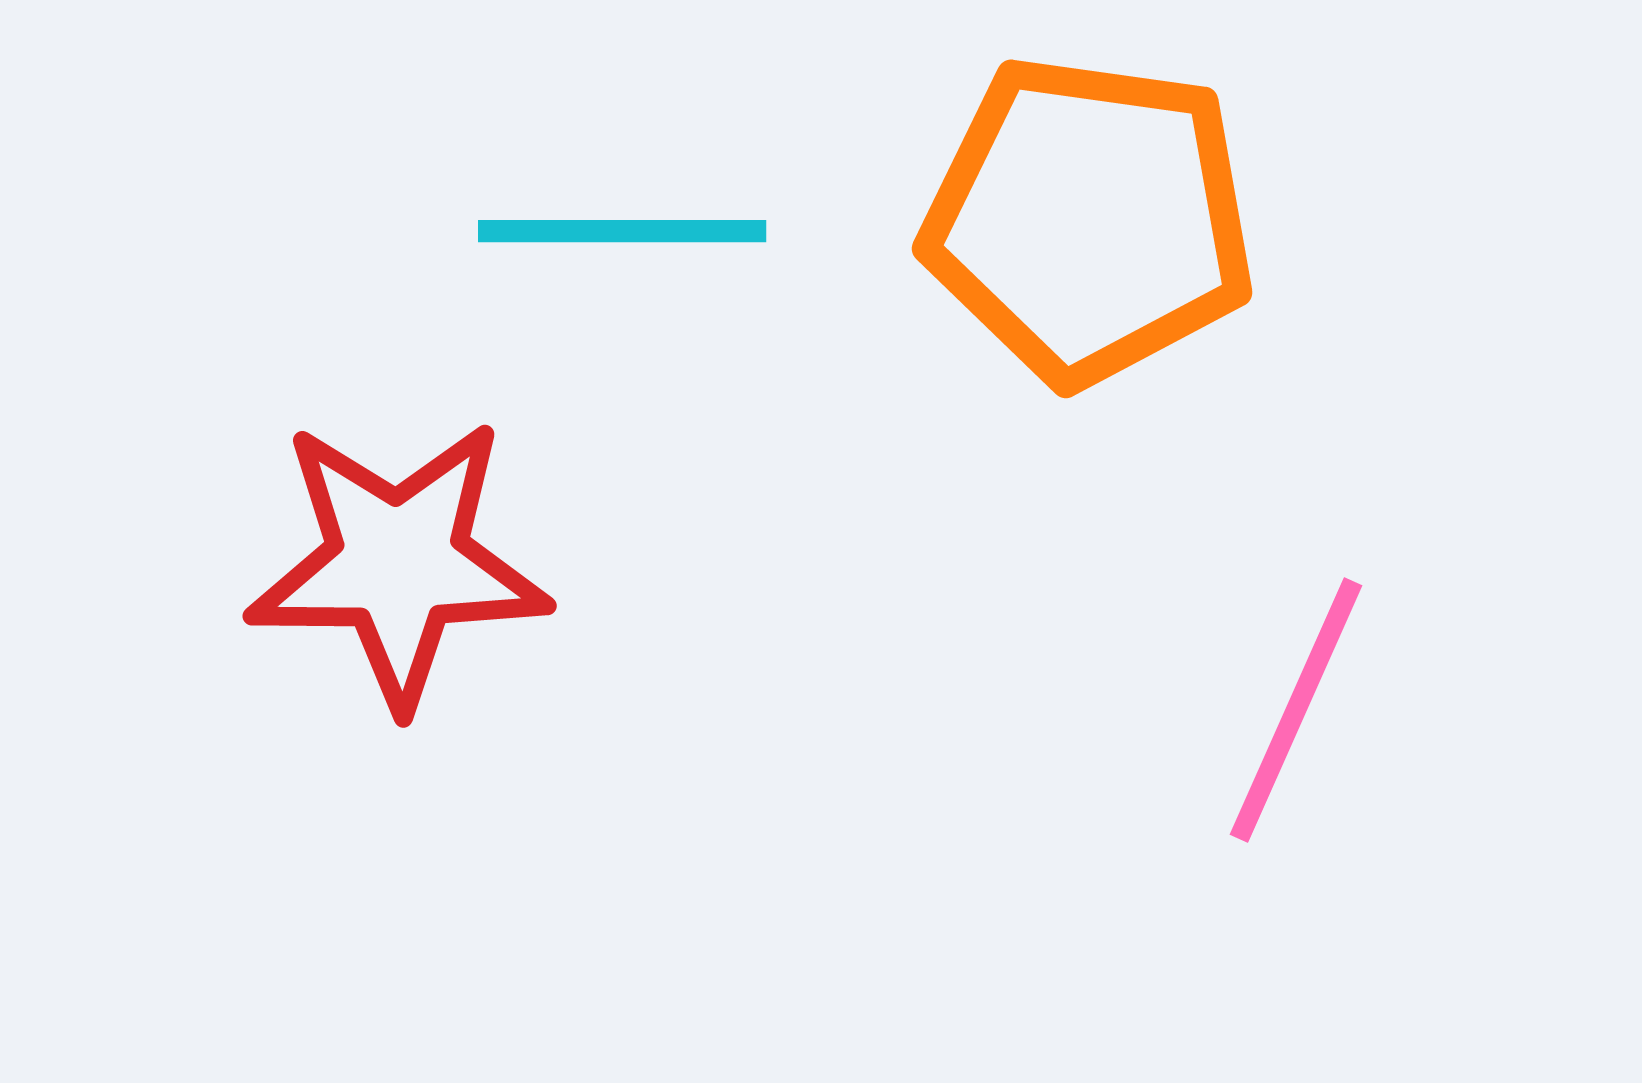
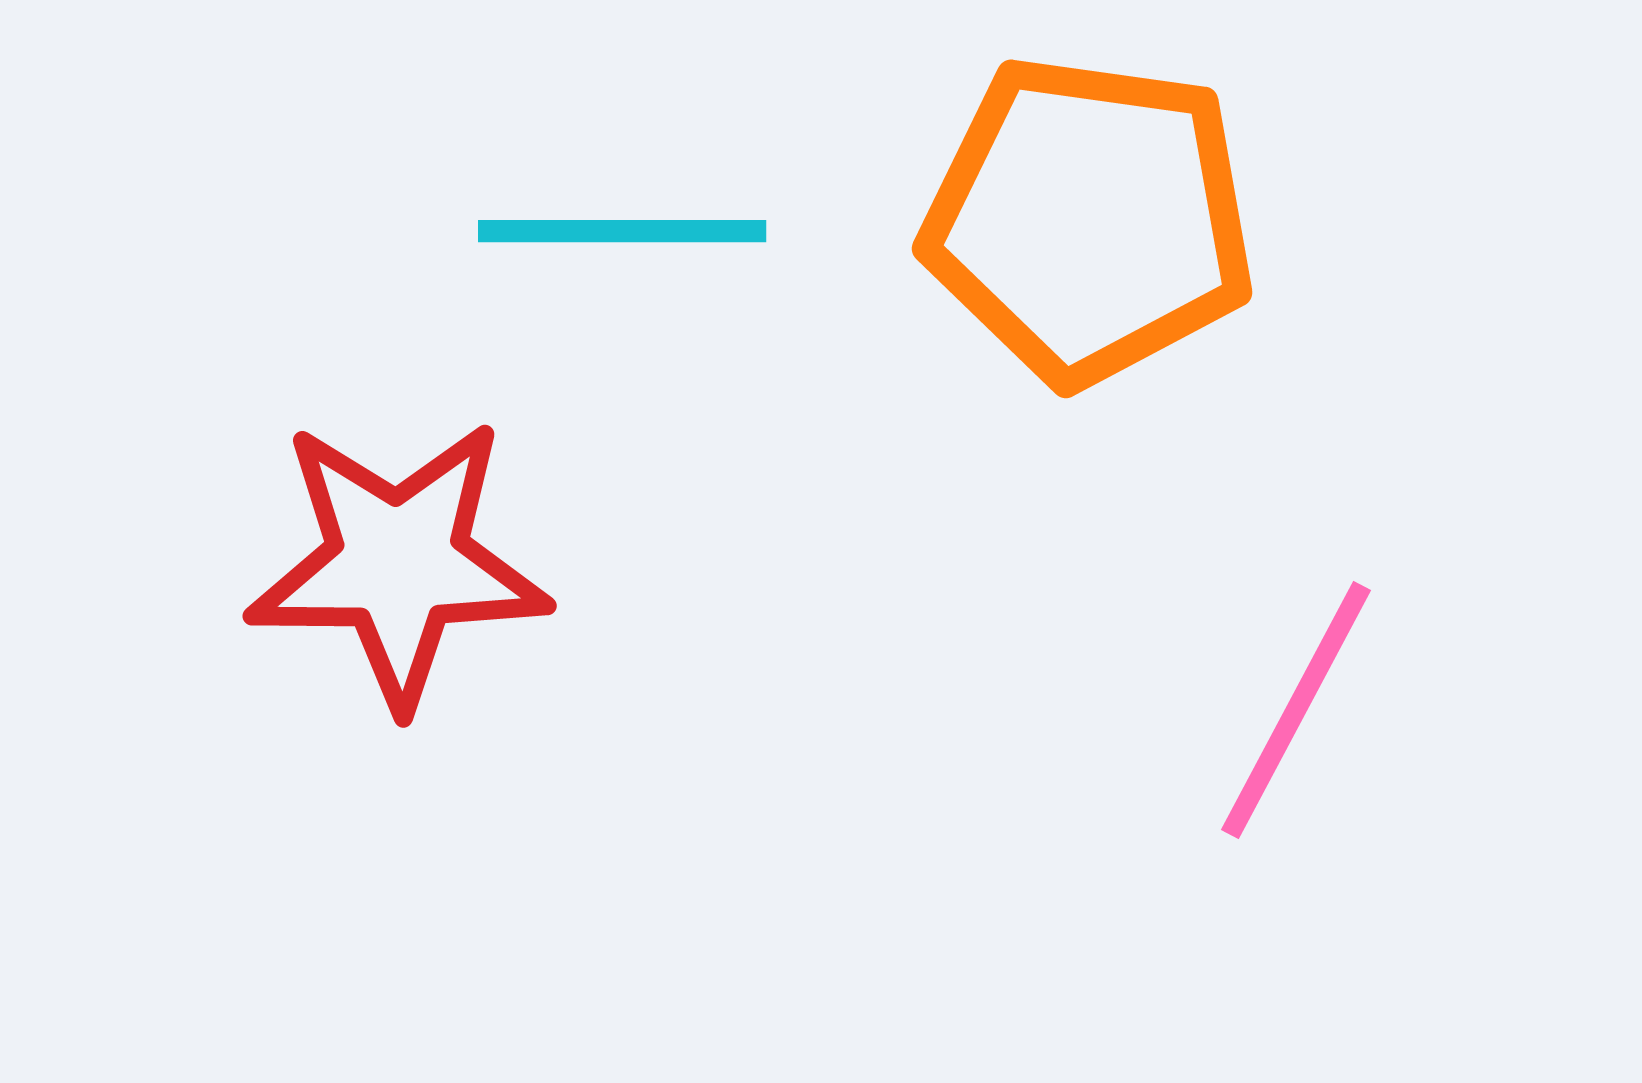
pink line: rotated 4 degrees clockwise
